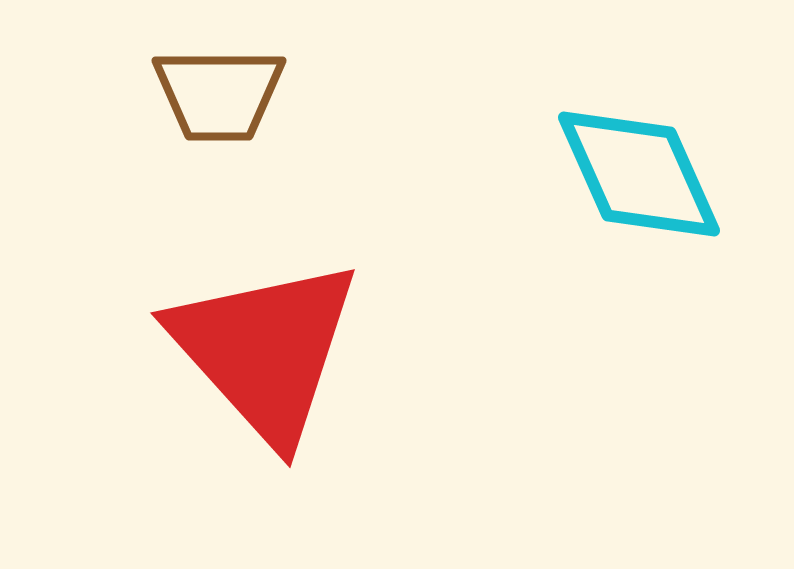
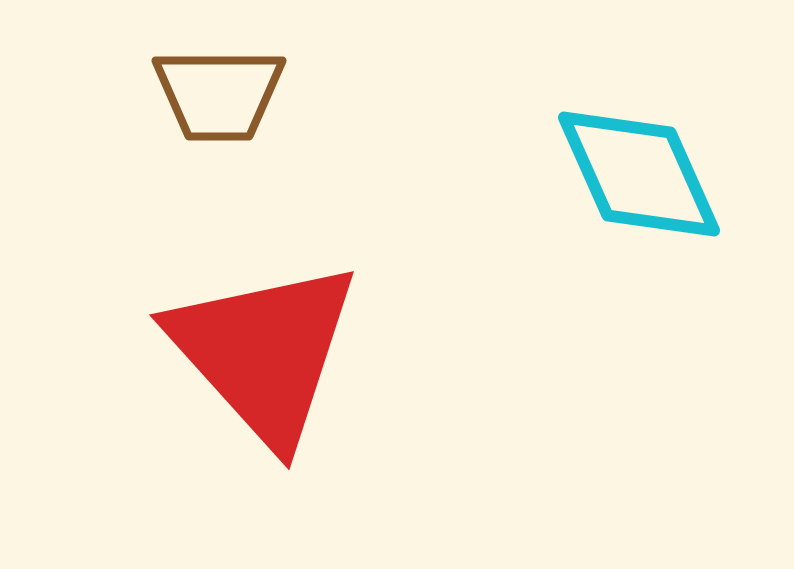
red triangle: moved 1 px left, 2 px down
